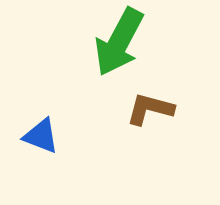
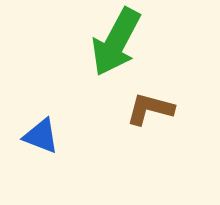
green arrow: moved 3 px left
